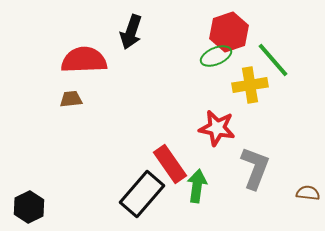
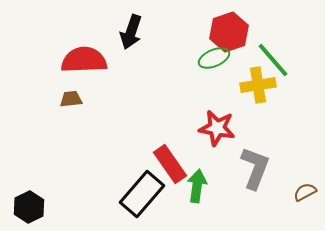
green ellipse: moved 2 px left, 2 px down
yellow cross: moved 8 px right
brown semicircle: moved 3 px left, 1 px up; rotated 35 degrees counterclockwise
